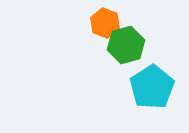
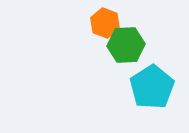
green hexagon: rotated 12 degrees clockwise
